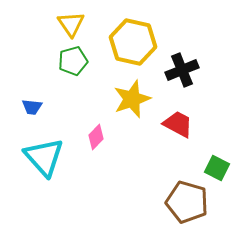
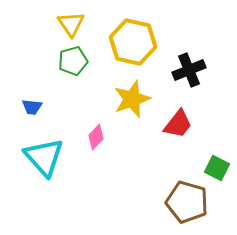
black cross: moved 7 px right
red trapezoid: rotated 100 degrees clockwise
